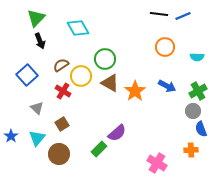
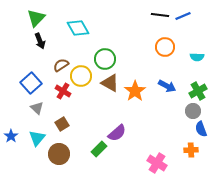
black line: moved 1 px right, 1 px down
blue square: moved 4 px right, 8 px down
